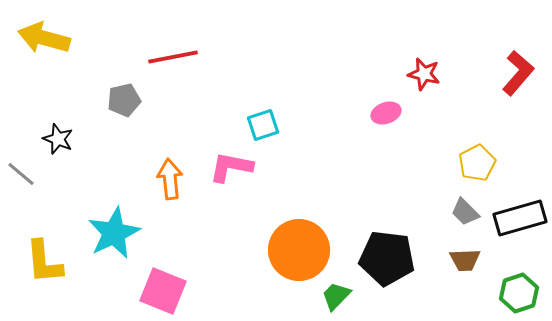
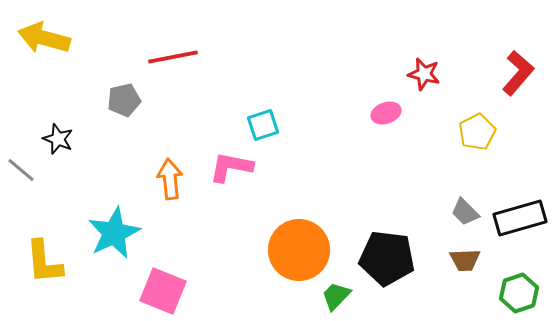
yellow pentagon: moved 31 px up
gray line: moved 4 px up
